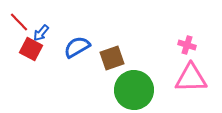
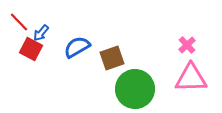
pink cross: rotated 30 degrees clockwise
green circle: moved 1 px right, 1 px up
